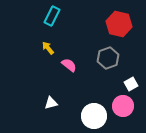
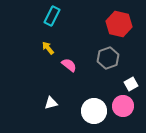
white circle: moved 5 px up
